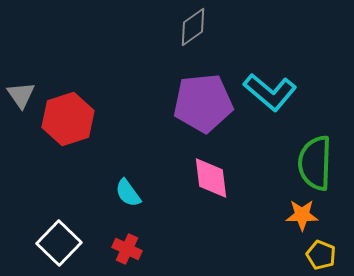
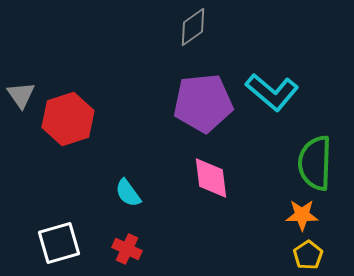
cyan L-shape: moved 2 px right
white square: rotated 30 degrees clockwise
yellow pentagon: moved 13 px left; rotated 16 degrees clockwise
